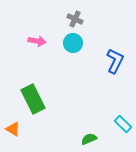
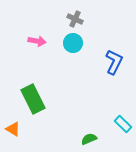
blue L-shape: moved 1 px left, 1 px down
